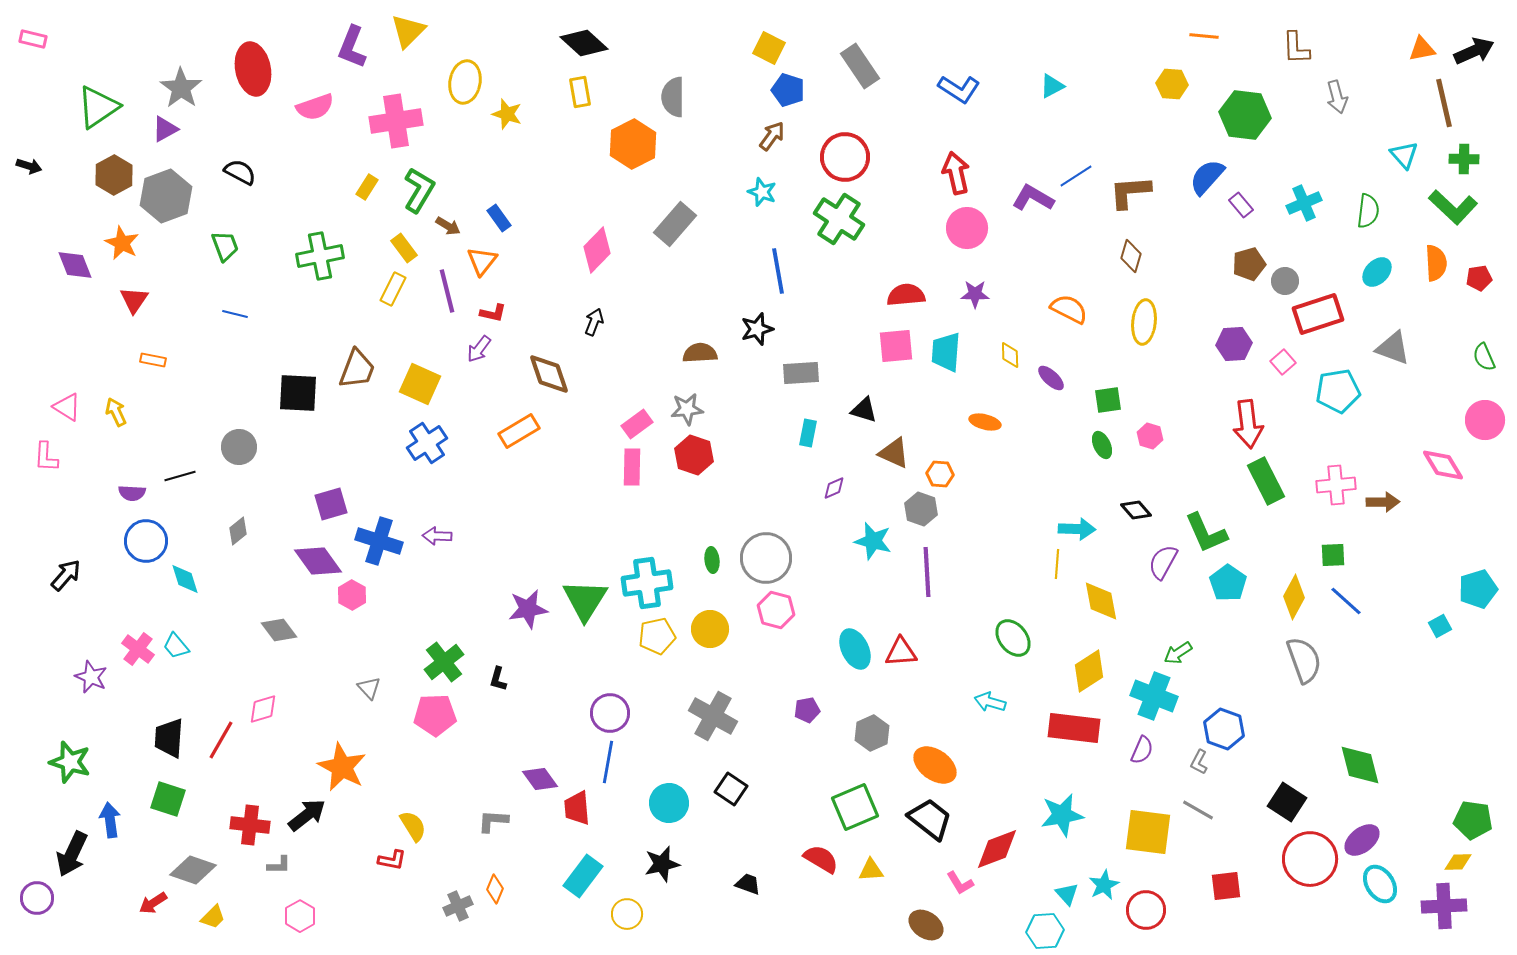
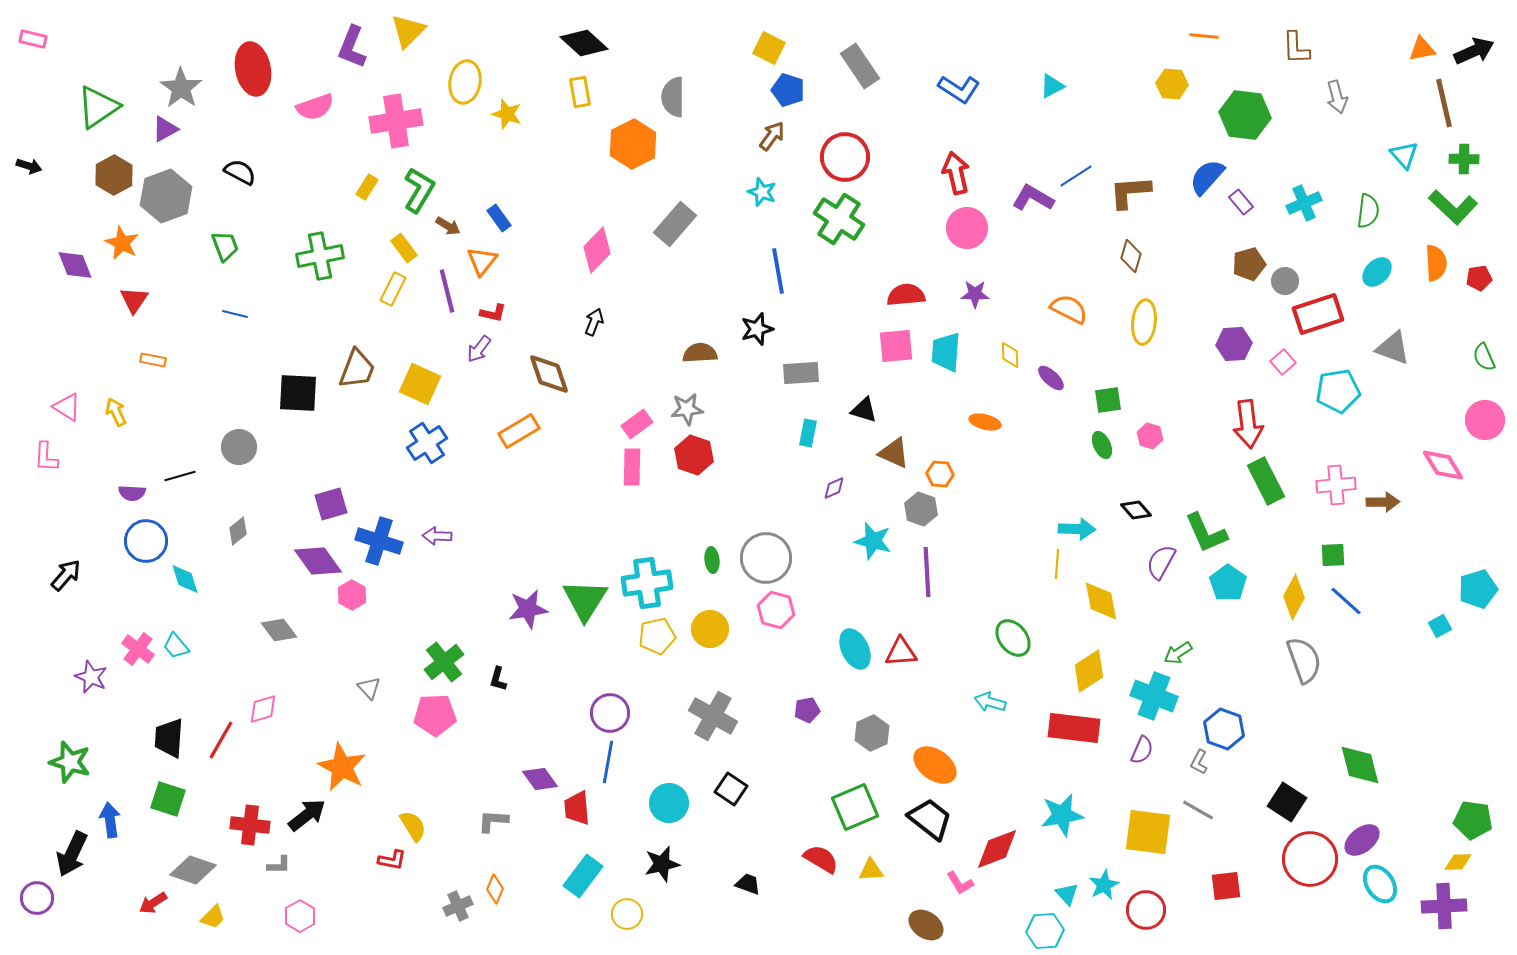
purple rectangle at (1241, 205): moved 3 px up
purple semicircle at (1163, 562): moved 2 px left
